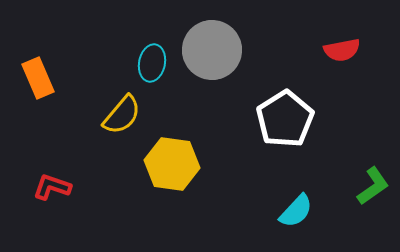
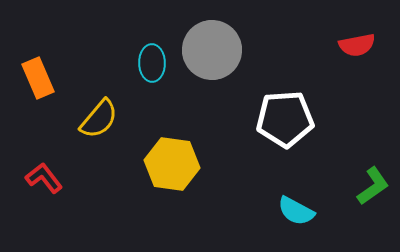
red semicircle: moved 15 px right, 5 px up
cyan ellipse: rotated 12 degrees counterclockwise
yellow semicircle: moved 23 px left, 4 px down
white pentagon: rotated 28 degrees clockwise
red L-shape: moved 8 px left, 9 px up; rotated 33 degrees clockwise
cyan semicircle: rotated 75 degrees clockwise
